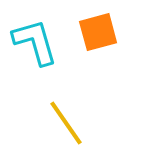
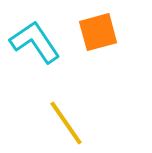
cyan L-shape: rotated 18 degrees counterclockwise
